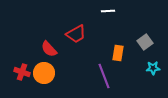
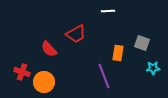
gray square: moved 3 px left, 1 px down; rotated 35 degrees counterclockwise
orange circle: moved 9 px down
